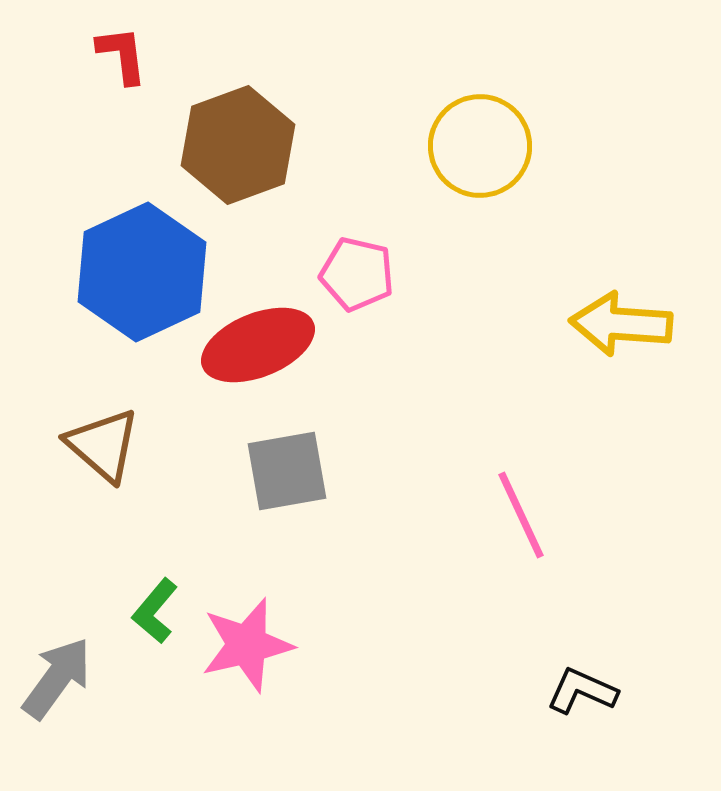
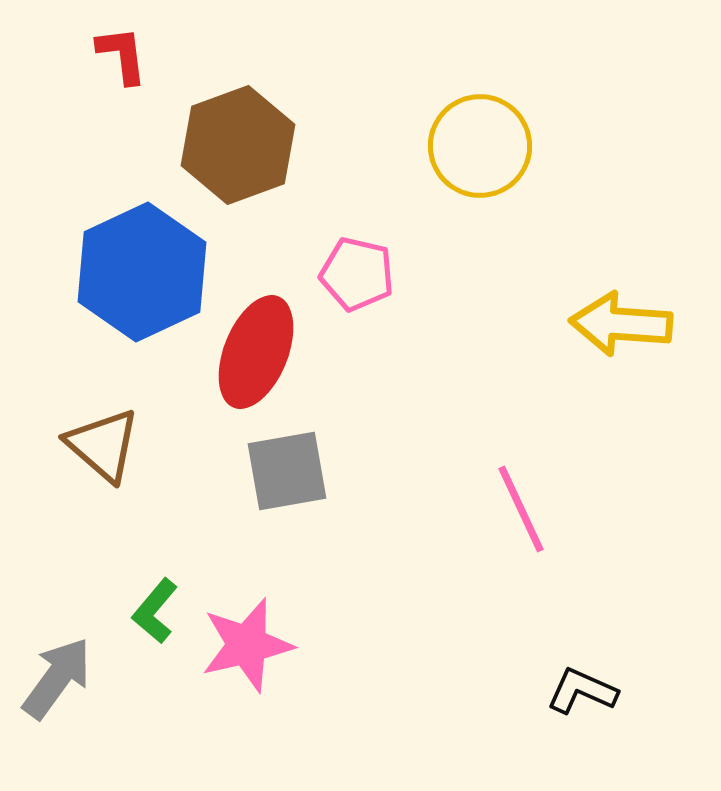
red ellipse: moved 2 px left, 7 px down; rotated 46 degrees counterclockwise
pink line: moved 6 px up
